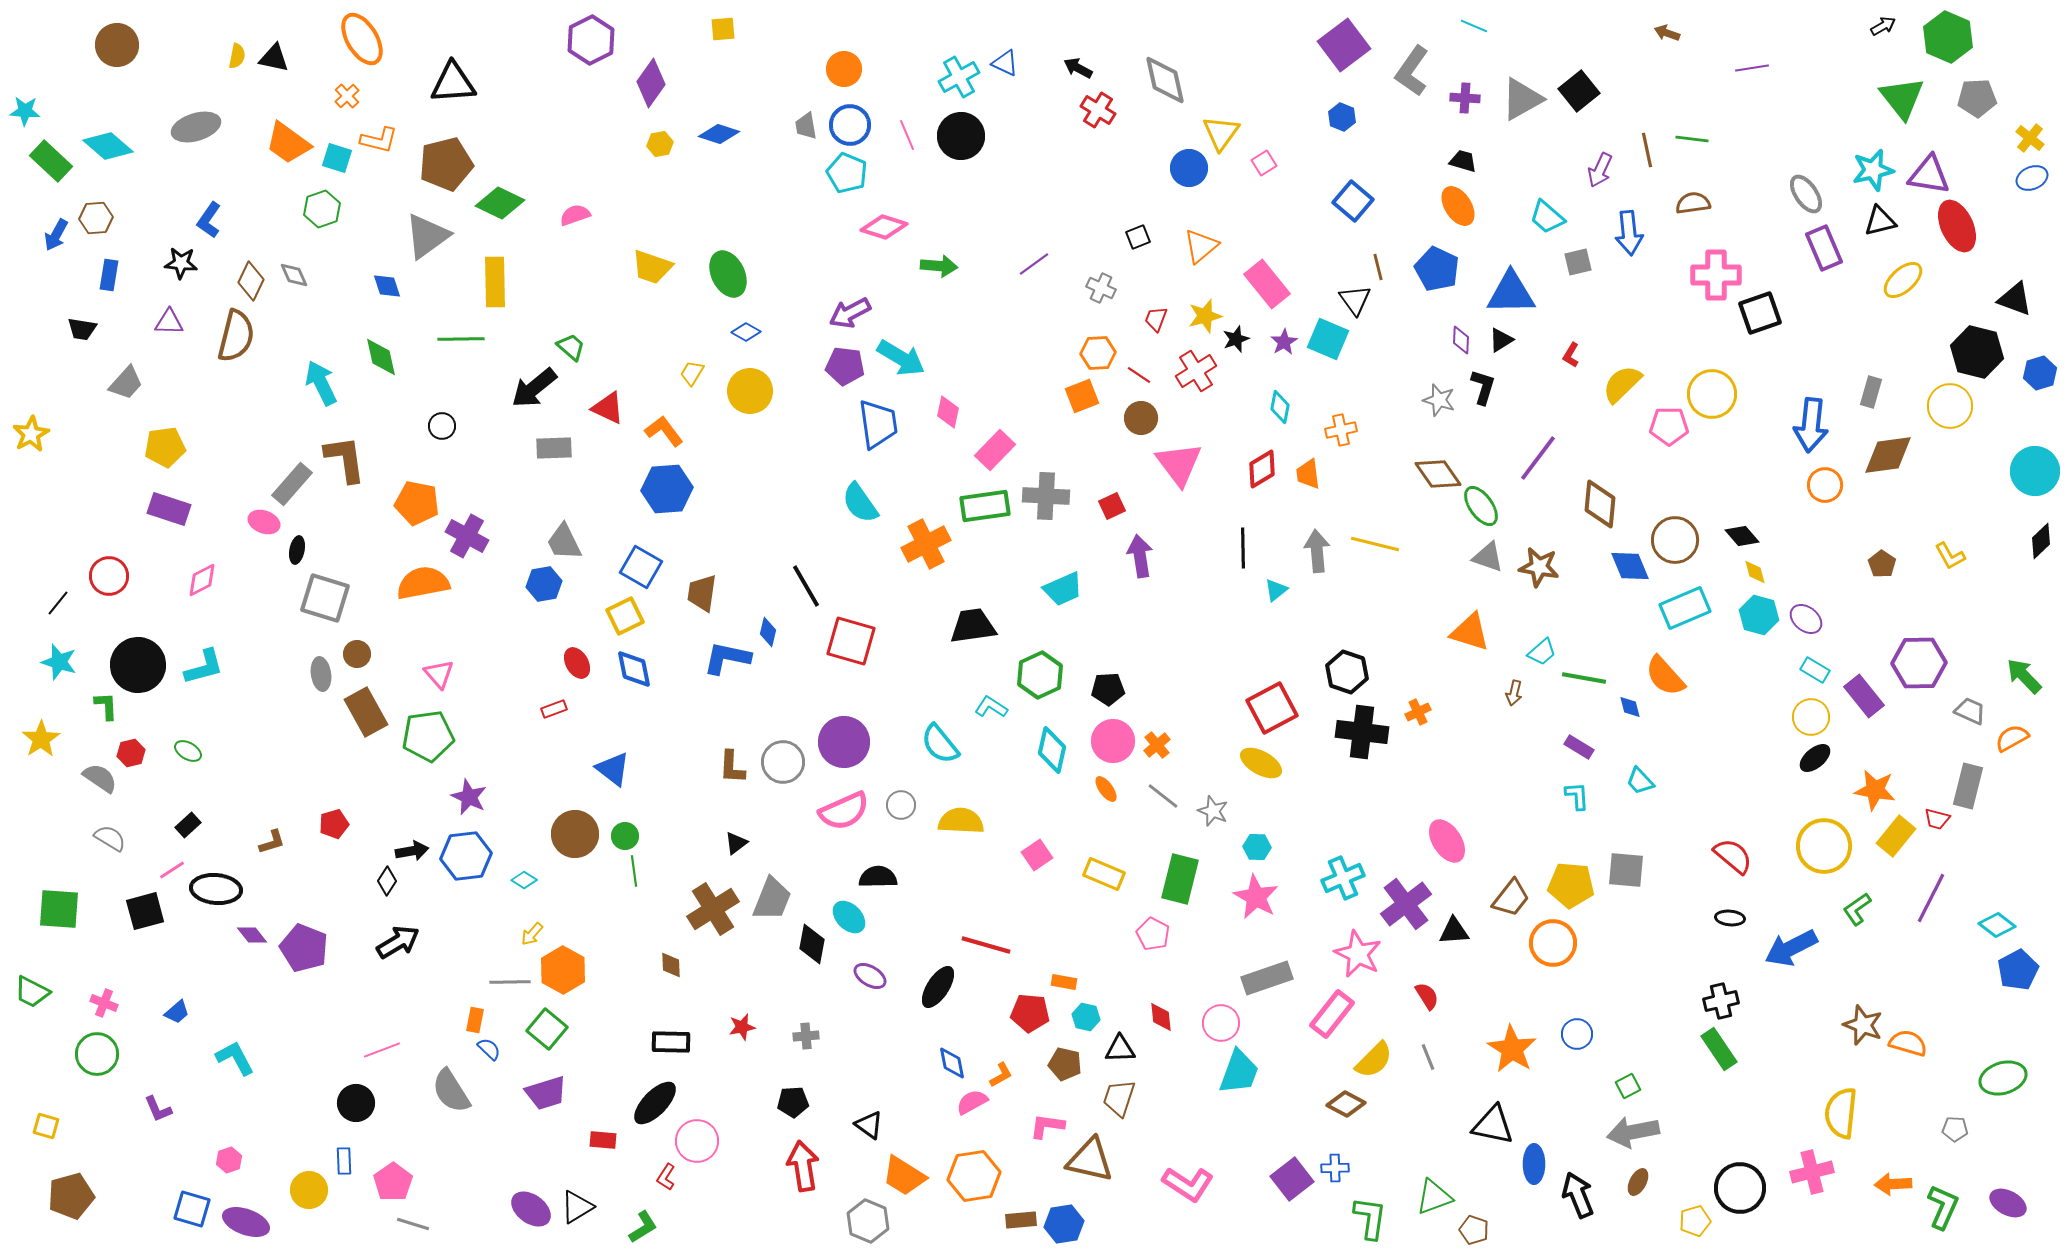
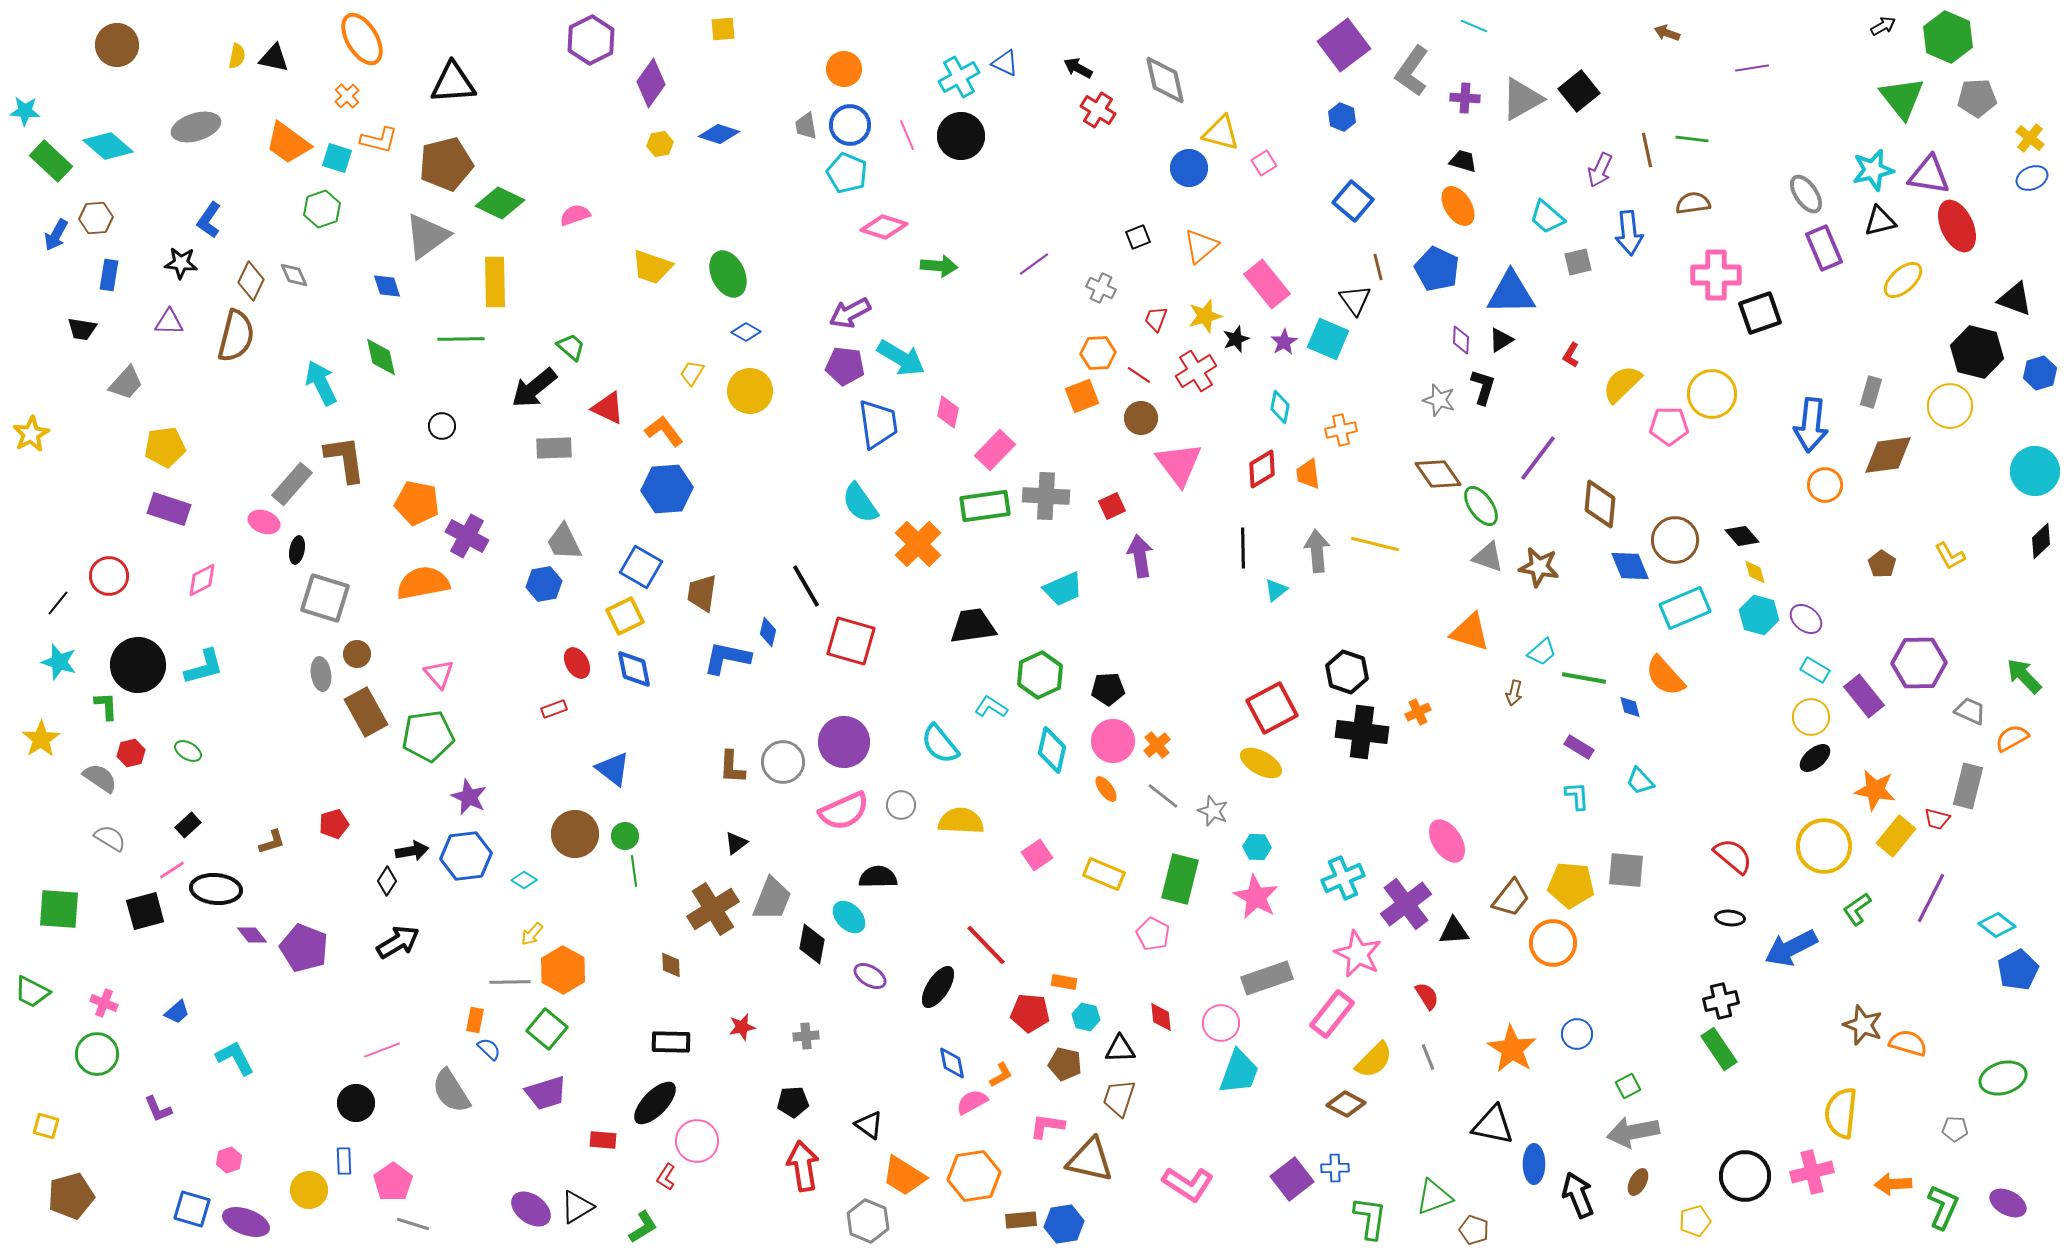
yellow triangle at (1221, 133): rotated 51 degrees counterclockwise
orange cross at (926, 544): moved 8 px left; rotated 18 degrees counterclockwise
red line at (986, 945): rotated 30 degrees clockwise
black circle at (1740, 1188): moved 5 px right, 12 px up
